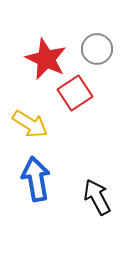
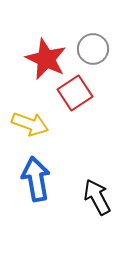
gray circle: moved 4 px left
yellow arrow: rotated 12 degrees counterclockwise
